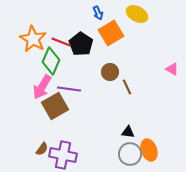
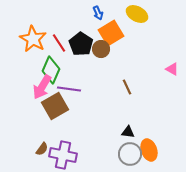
red line: moved 2 px left, 1 px down; rotated 36 degrees clockwise
green diamond: moved 9 px down
brown circle: moved 9 px left, 23 px up
